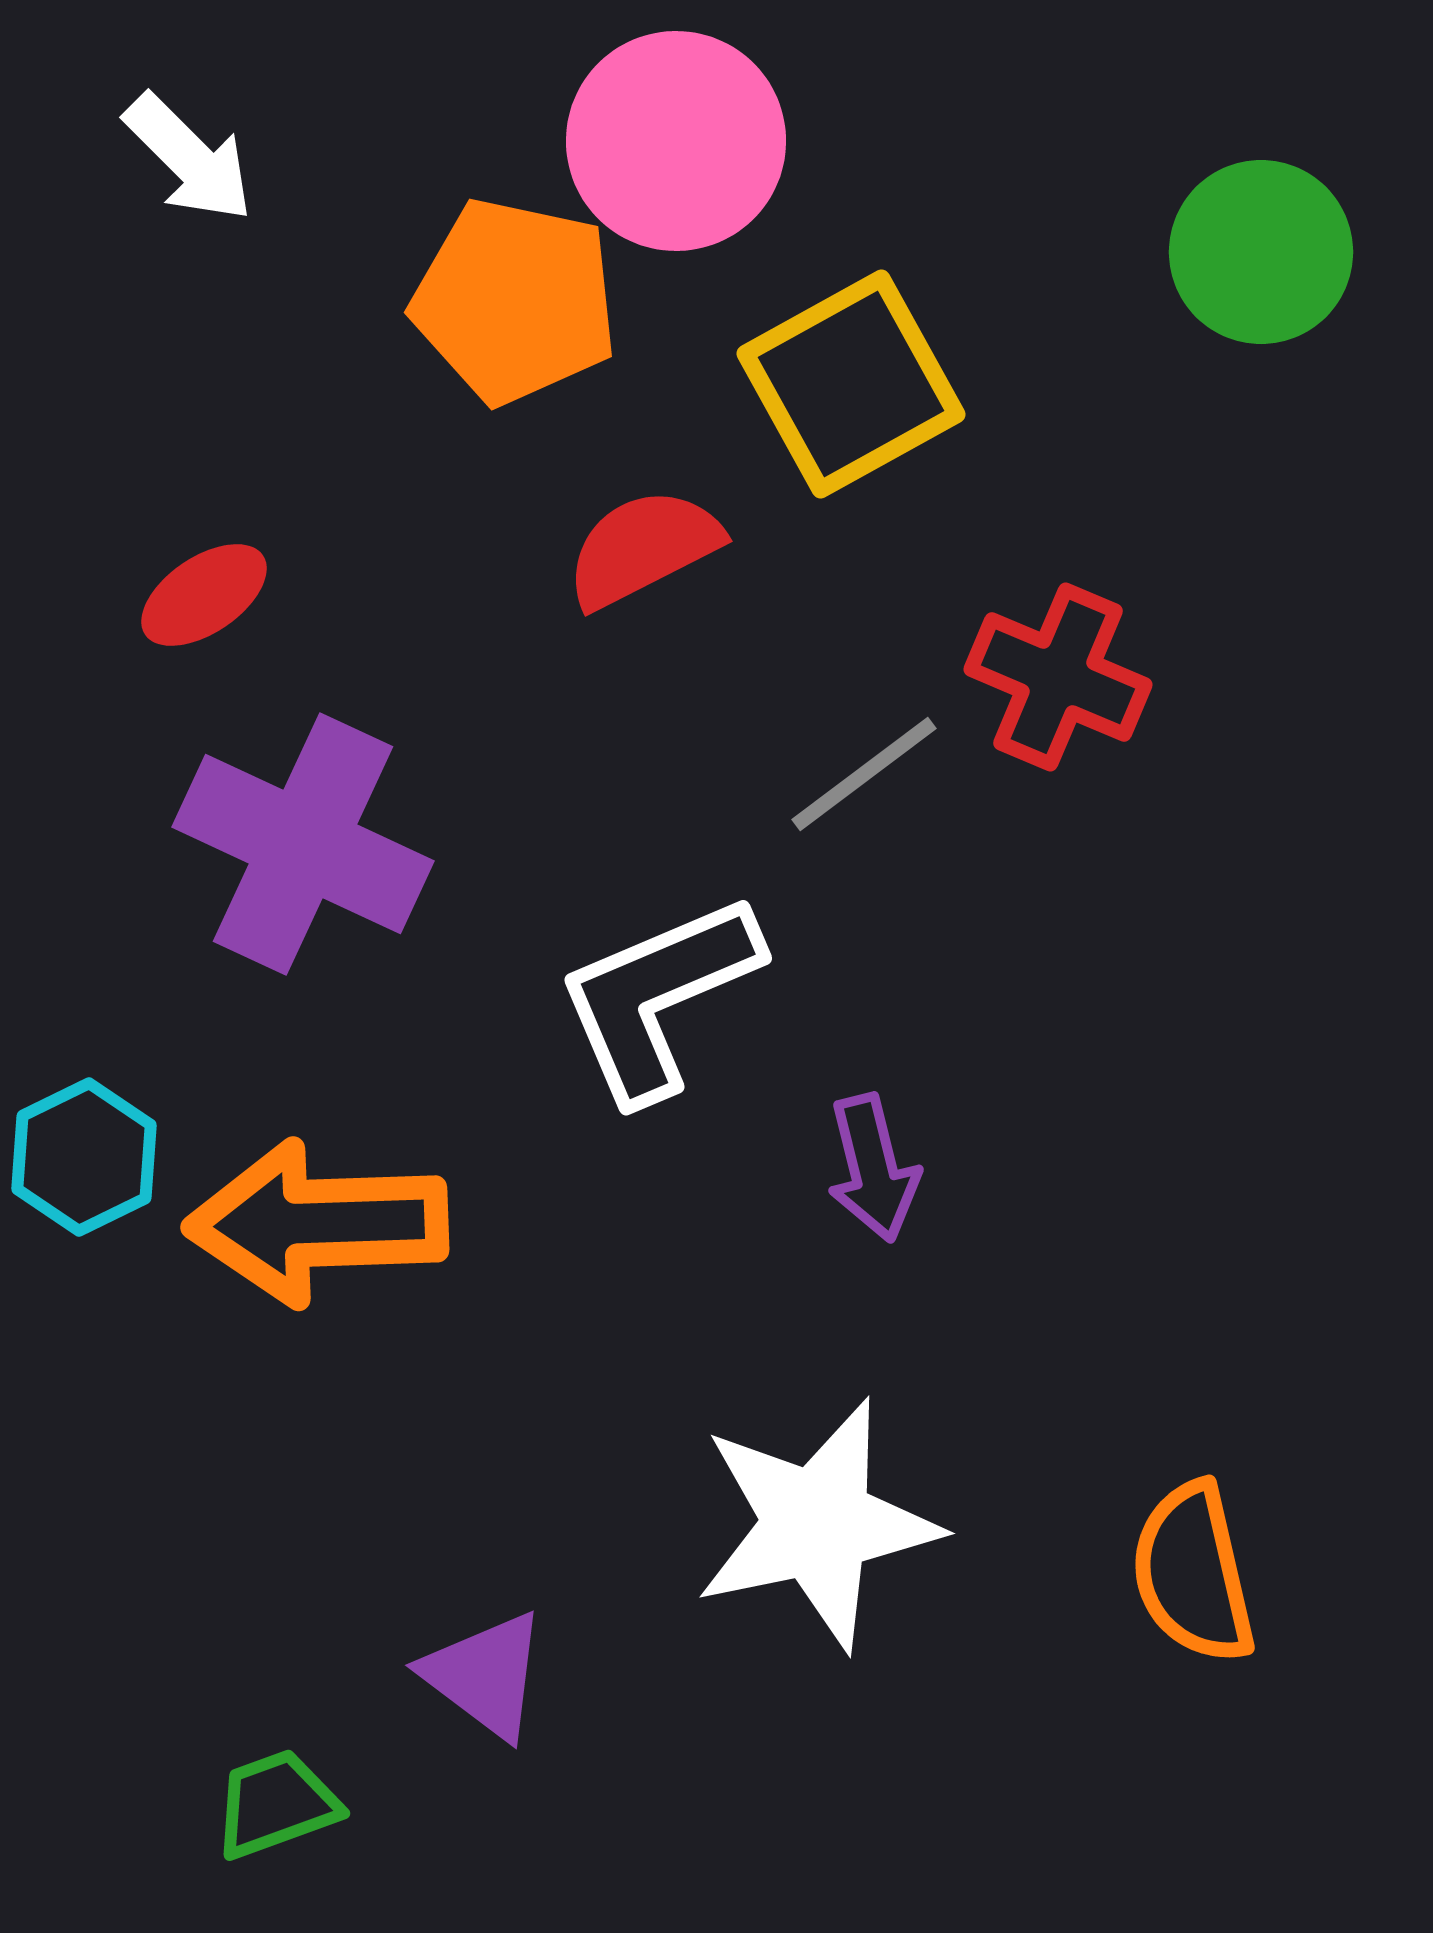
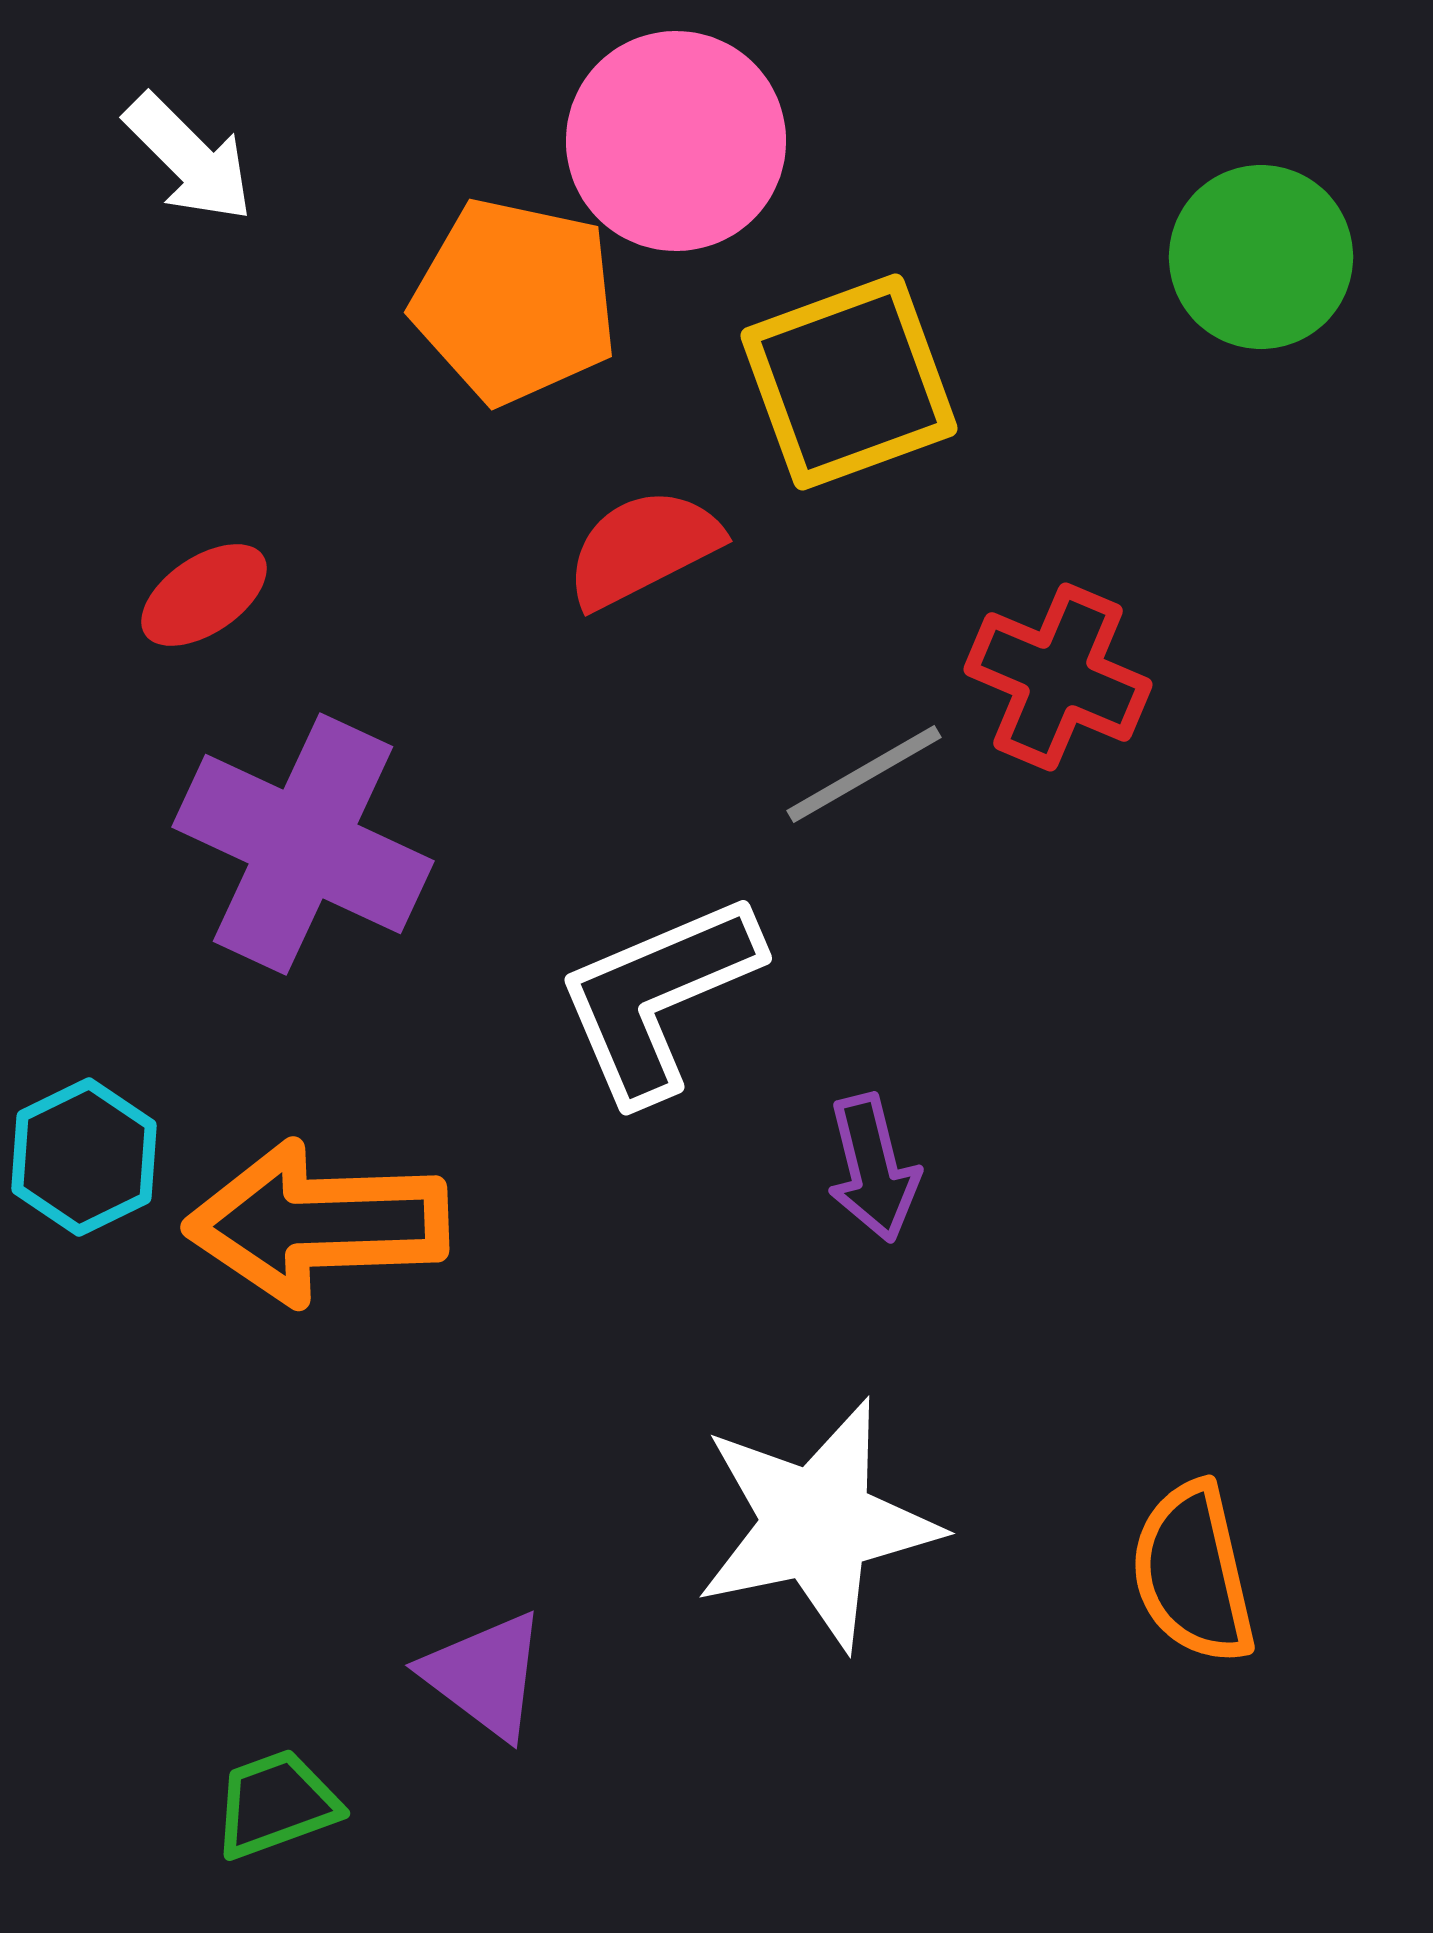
green circle: moved 5 px down
yellow square: moved 2 px left, 2 px up; rotated 9 degrees clockwise
gray line: rotated 7 degrees clockwise
